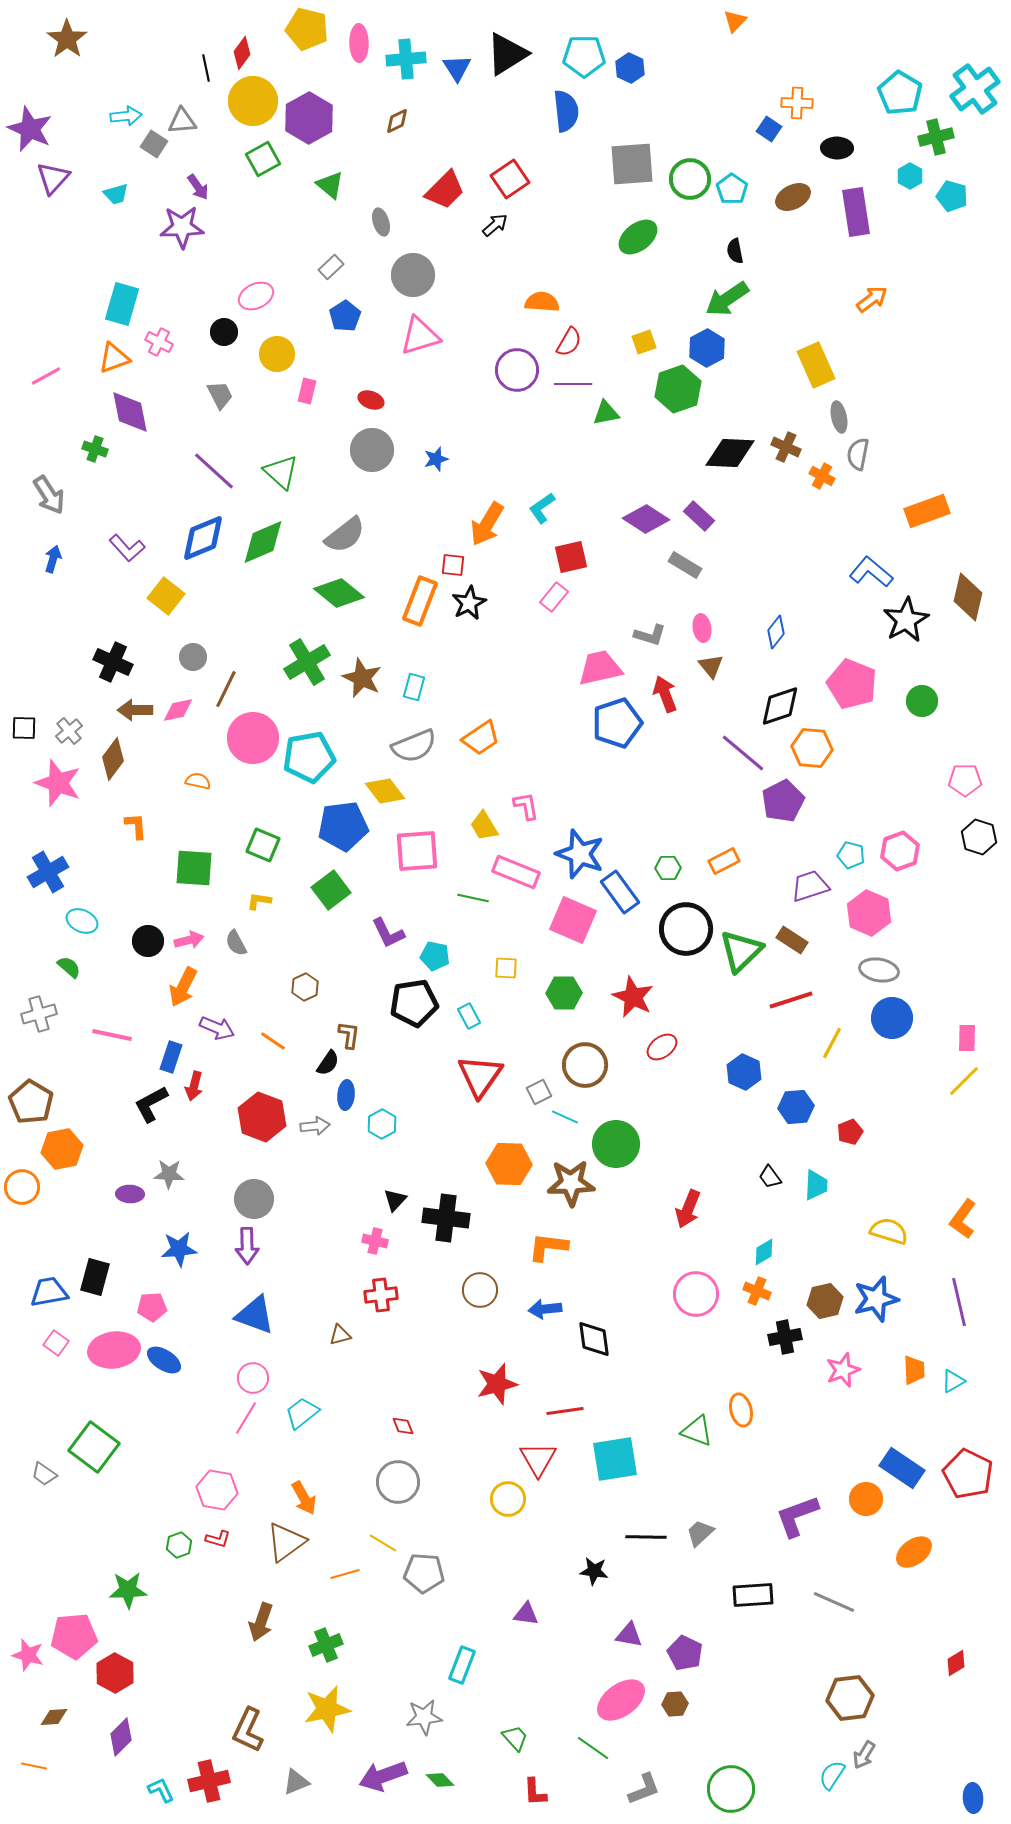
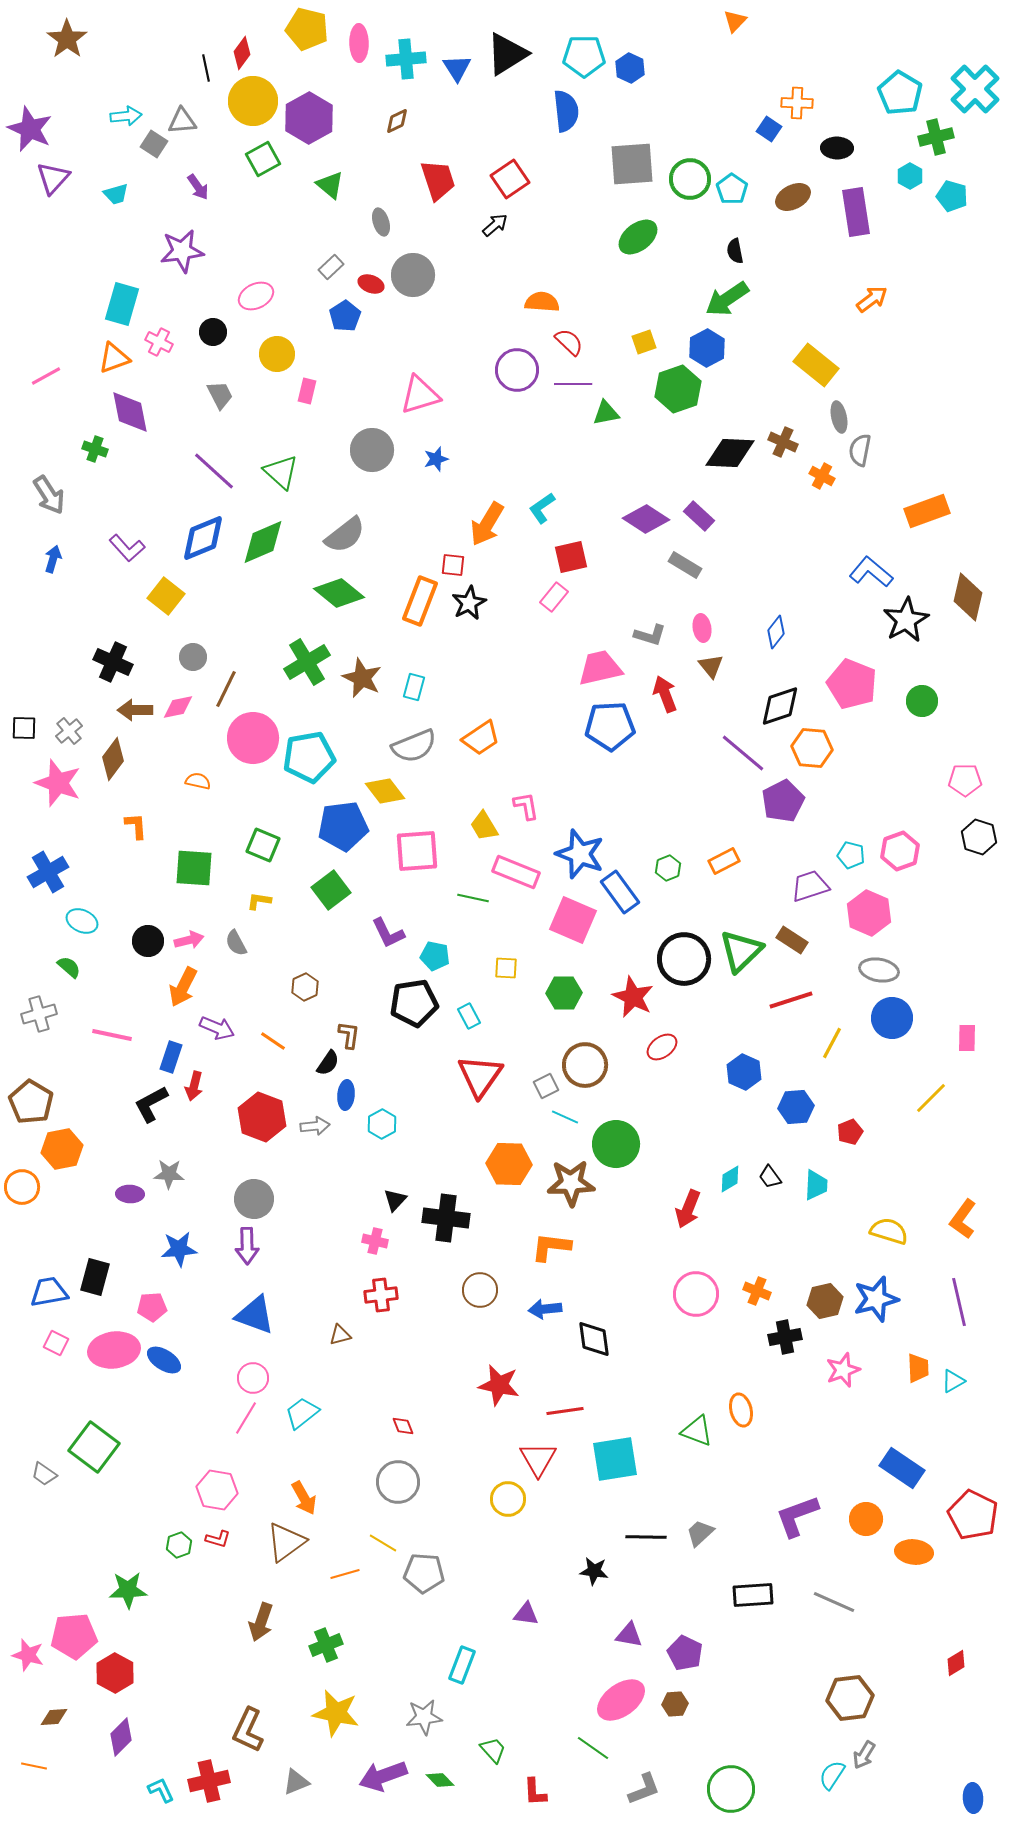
cyan cross at (975, 89): rotated 9 degrees counterclockwise
red trapezoid at (445, 190): moved 7 px left, 10 px up; rotated 63 degrees counterclockwise
purple star at (182, 227): moved 24 px down; rotated 6 degrees counterclockwise
black circle at (224, 332): moved 11 px left
pink triangle at (420, 336): moved 59 px down
red semicircle at (569, 342): rotated 76 degrees counterclockwise
yellow rectangle at (816, 365): rotated 27 degrees counterclockwise
red ellipse at (371, 400): moved 116 px up
brown cross at (786, 447): moved 3 px left, 5 px up
gray semicircle at (858, 454): moved 2 px right, 4 px up
pink diamond at (178, 710): moved 3 px up
blue pentagon at (617, 723): moved 7 px left, 3 px down; rotated 15 degrees clockwise
green hexagon at (668, 868): rotated 20 degrees counterclockwise
black circle at (686, 929): moved 2 px left, 30 px down
yellow line at (964, 1081): moved 33 px left, 17 px down
gray square at (539, 1092): moved 7 px right, 6 px up
orange L-shape at (548, 1247): moved 3 px right
cyan diamond at (764, 1252): moved 34 px left, 73 px up
pink square at (56, 1343): rotated 10 degrees counterclockwise
orange trapezoid at (914, 1370): moved 4 px right, 2 px up
red star at (497, 1384): moved 2 px right, 1 px down; rotated 27 degrees clockwise
red pentagon at (968, 1474): moved 5 px right, 41 px down
orange circle at (866, 1499): moved 20 px down
orange ellipse at (914, 1552): rotated 42 degrees clockwise
yellow star at (327, 1709): moved 9 px right, 4 px down; rotated 24 degrees clockwise
green trapezoid at (515, 1738): moved 22 px left, 12 px down
